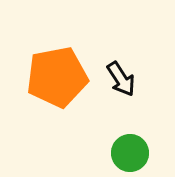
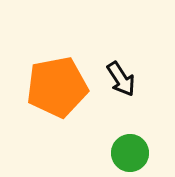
orange pentagon: moved 10 px down
